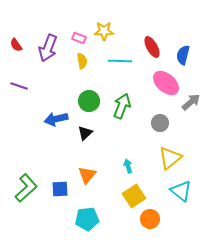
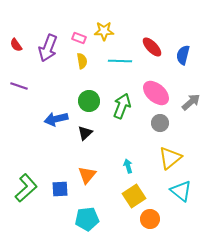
red ellipse: rotated 15 degrees counterclockwise
pink ellipse: moved 10 px left, 10 px down
